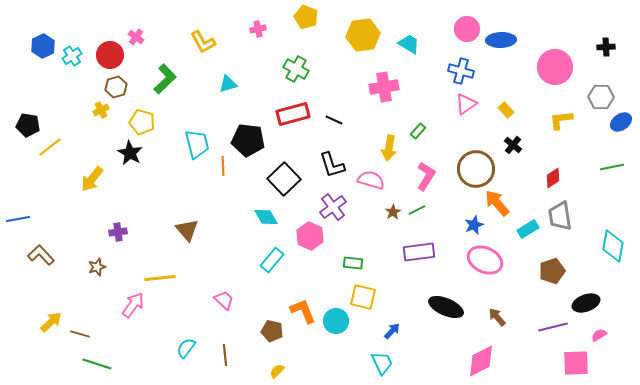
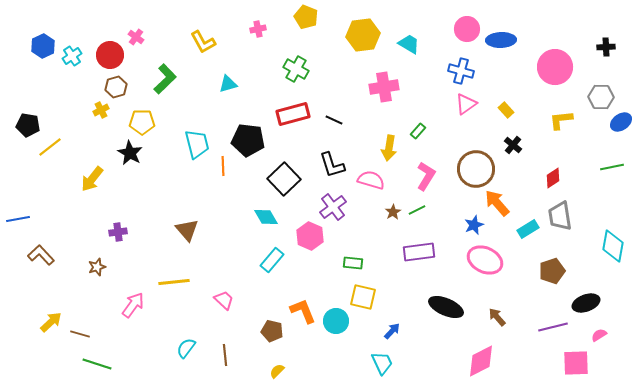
yellow pentagon at (142, 122): rotated 15 degrees counterclockwise
yellow line at (160, 278): moved 14 px right, 4 px down
